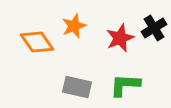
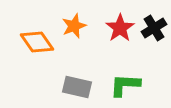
red star: moved 10 px up; rotated 12 degrees counterclockwise
